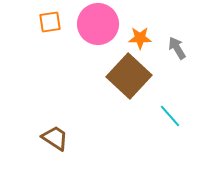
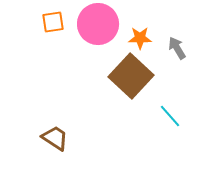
orange square: moved 3 px right
brown square: moved 2 px right
